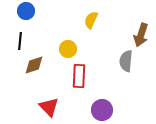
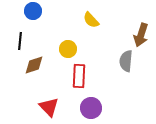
blue circle: moved 7 px right
yellow semicircle: rotated 66 degrees counterclockwise
purple circle: moved 11 px left, 2 px up
